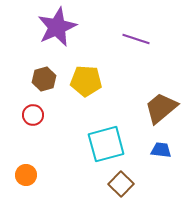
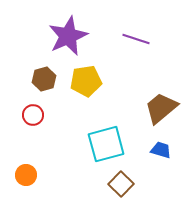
purple star: moved 11 px right, 9 px down
yellow pentagon: rotated 12 degrees counterclockwise
blue trapezoid: rotated 10 degrees clockwise
